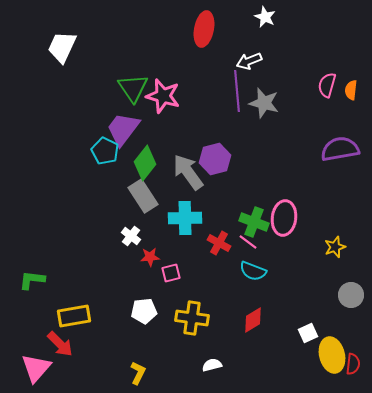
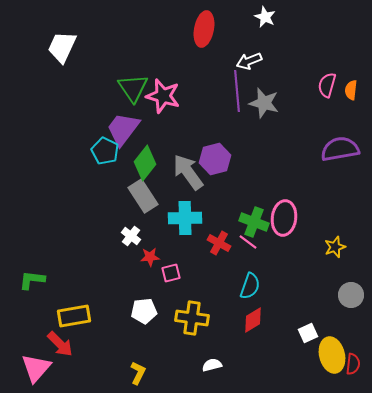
cyan semicircle: moved 3 px left, 15 px down; rotated 92 degrees counterclockwise
